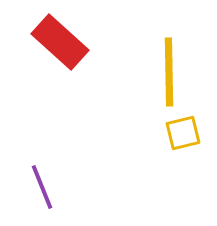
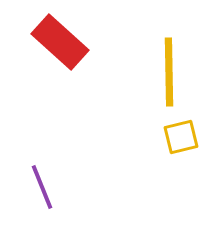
yellow square: moved 2 px left, 4 px down
